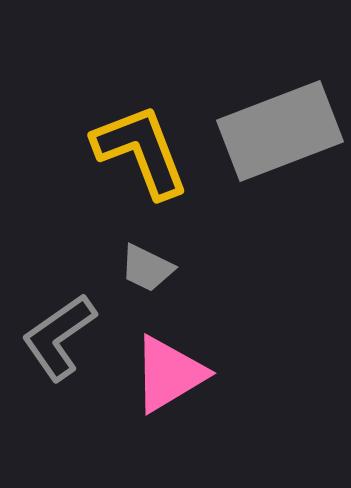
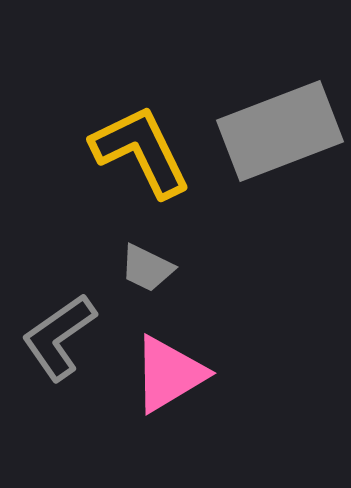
yellow L-shape: rotated 5 degrees counterclockwise
